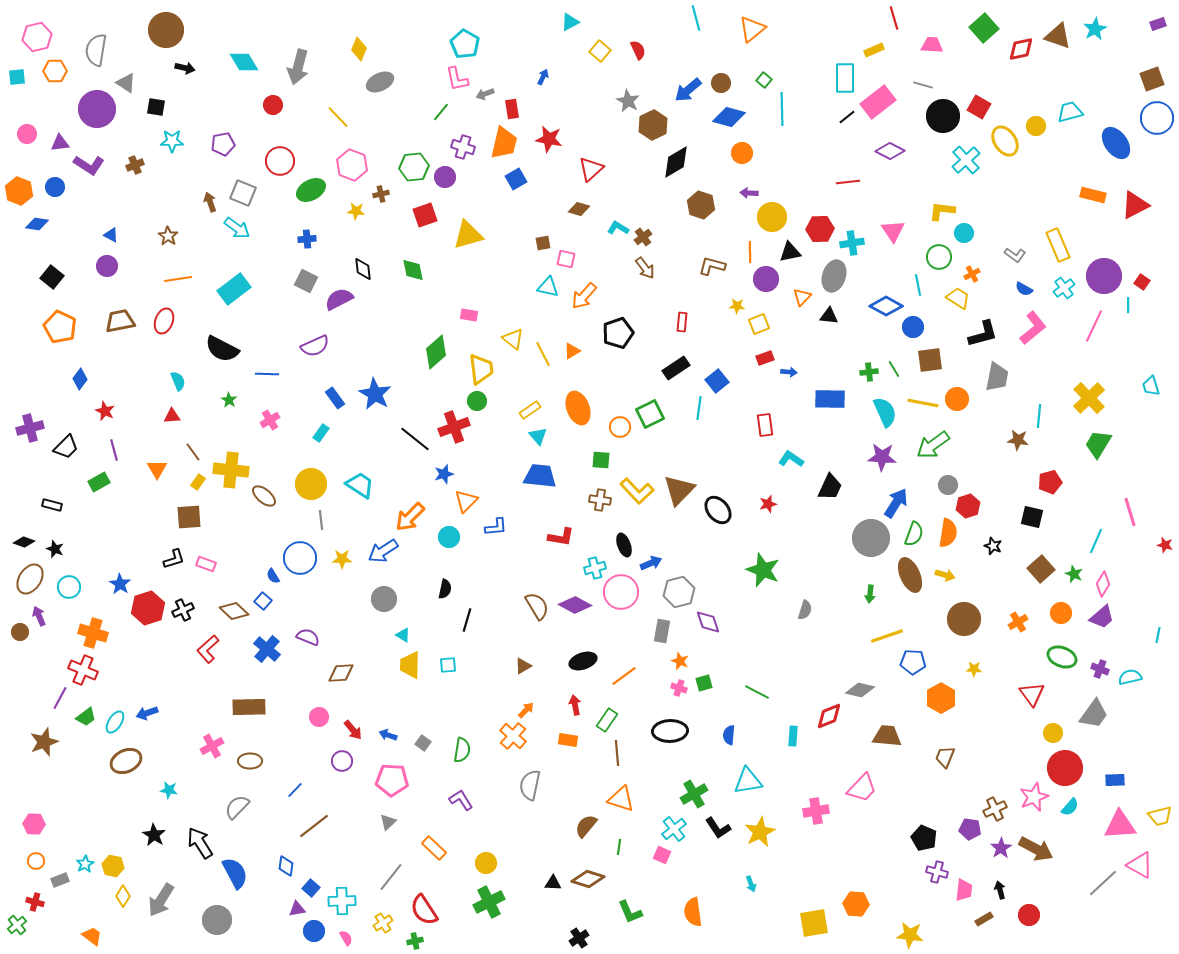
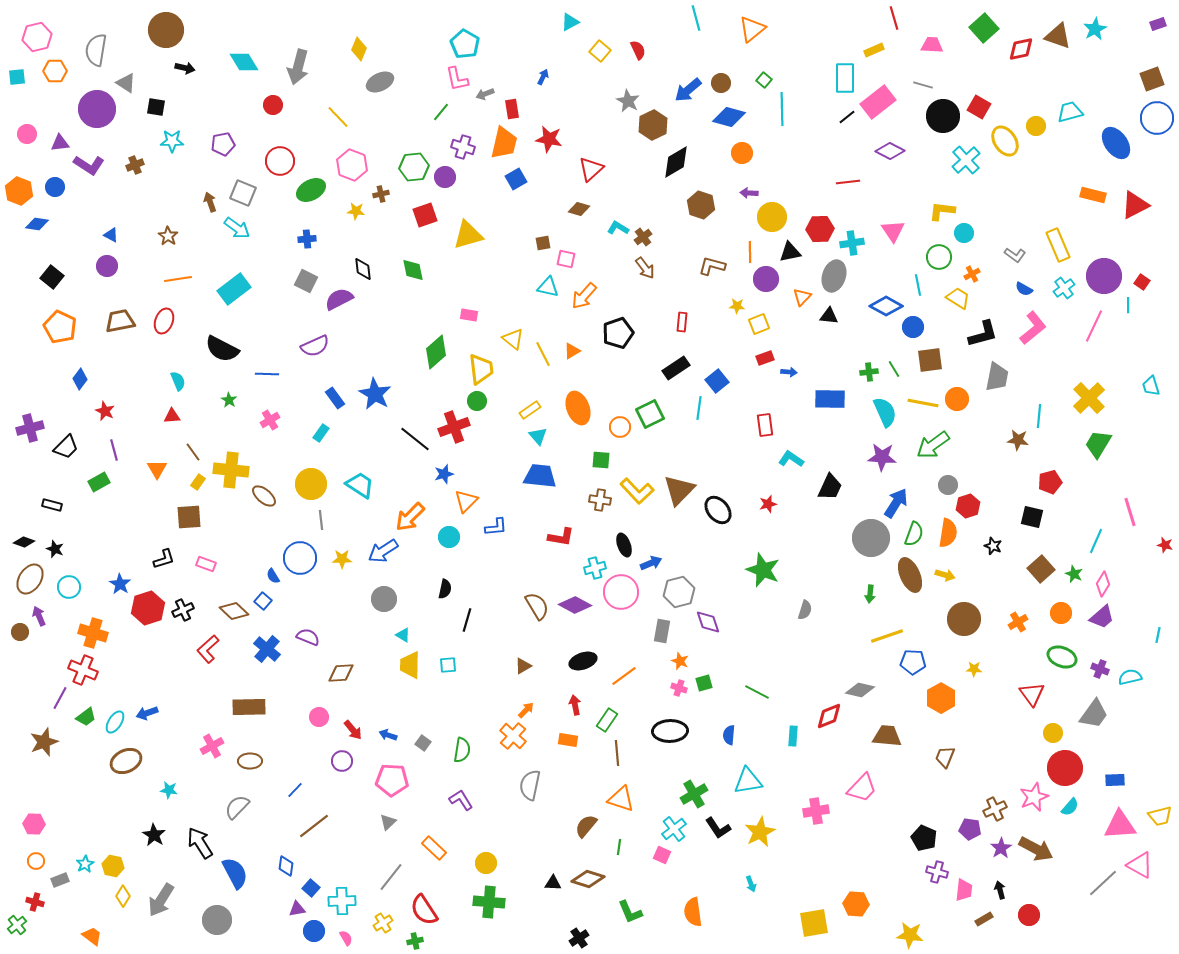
black L-shape at (174, 559): moved 10 px left
green cross at (489, 902): rotated 32 degrees clockwise
